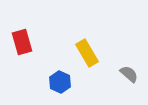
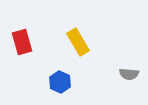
yellow rectangle: moved 9 px left, 11 px up
gray semicircle: rotated 144 degrees clockwise
